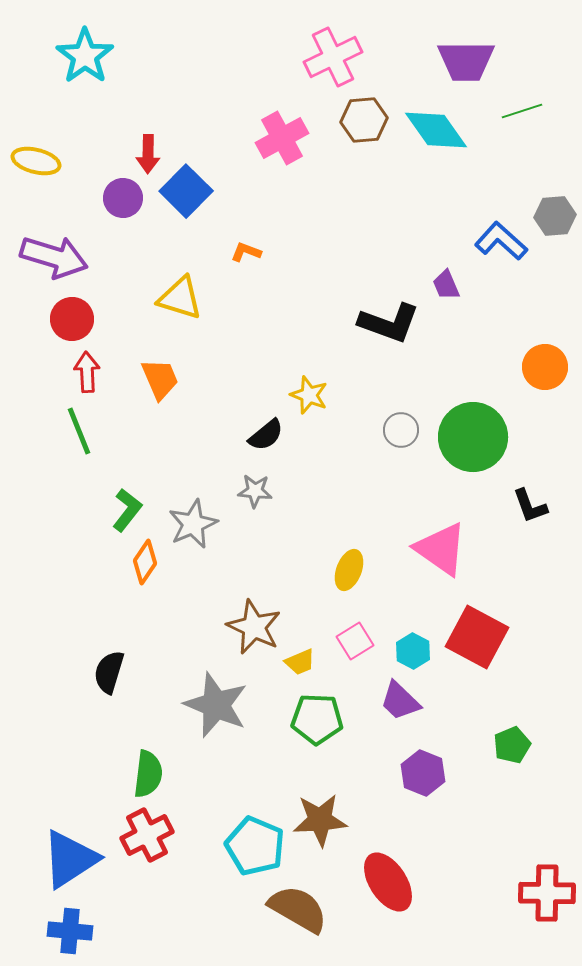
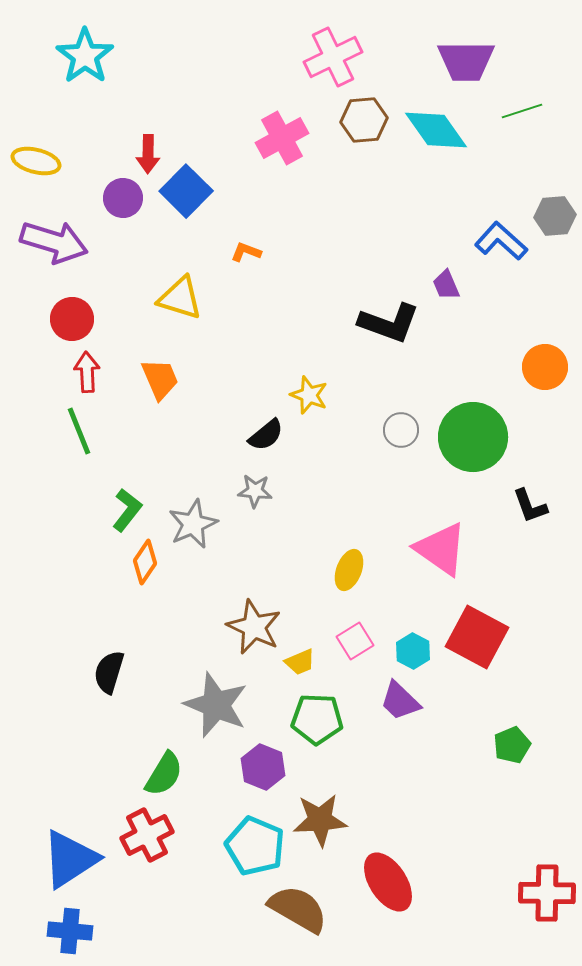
purple arrow at (54, 257): moved 15 px up
purple hexagon at (423, 773): moved 160 px left, 6 px up
green semicircle at (148, 774): moved 16 px right; rotated 24 degrees clockwise
